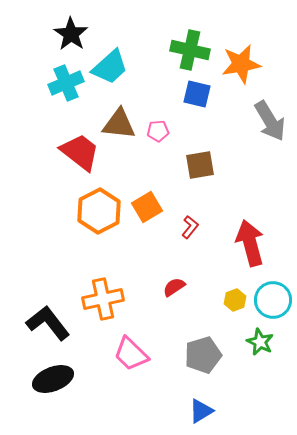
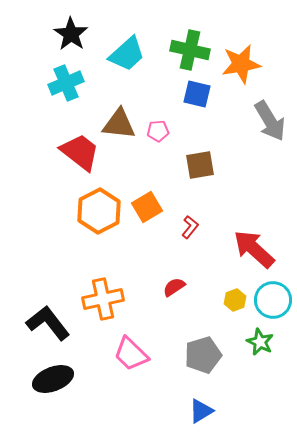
cyan trapezoid: moved 17 px right, 13 px up
red arrow: moved 4 px right, 6 px down; rotated 33 degrees counterclockwise
